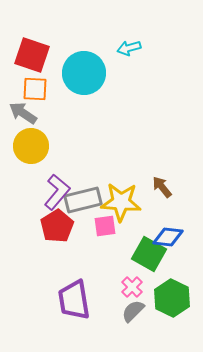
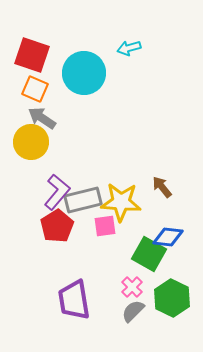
orange square: rotated 20 degrees clockwise
gray arrow: moved 19 px right, 5 px down
yellow circle: moved 4 px up
